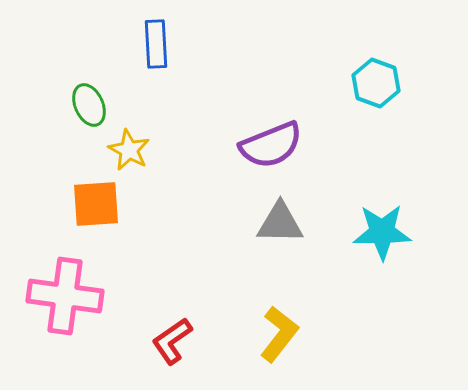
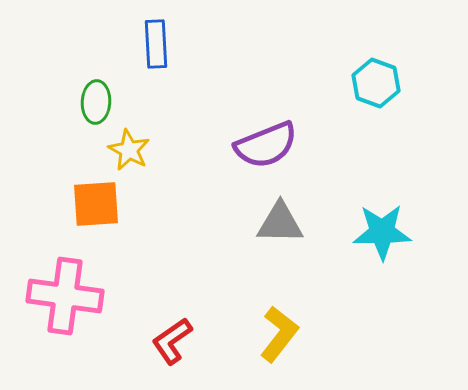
green ellipse: moved 7 px right, 3 px up; rotated 27 degrees clockwise
purple semicircle: moved 5 px left
